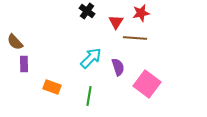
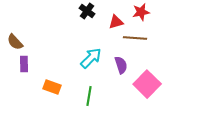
red star: moved 1 px up
red triangle: rotated 42 degrees clockwise
purple semicircle: moved 3 px right, 2 px up
pink square: rotated 8 degrees clockwise
